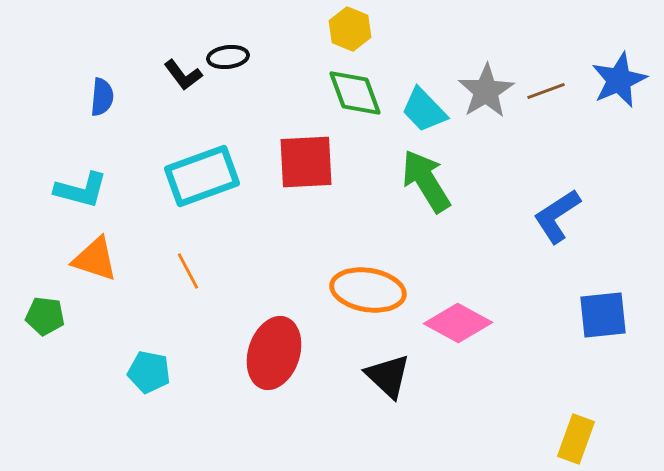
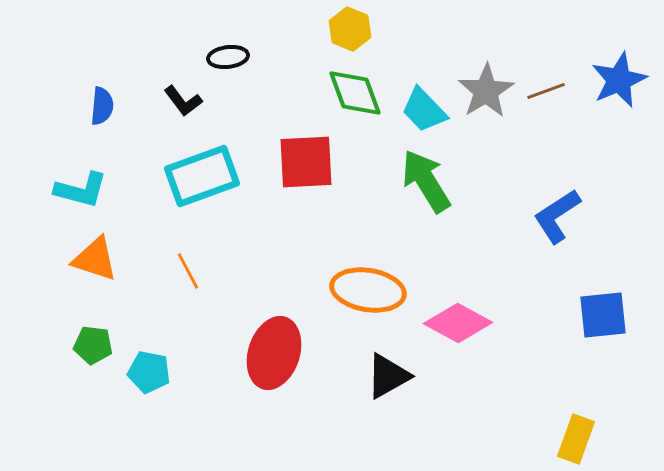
black L-shape: moved 26 px down
blue semicircle: moved 9 px down
green pentagon: moved 48 px right, 29 px down
black triangle: rotated 48 degrees clockwise
